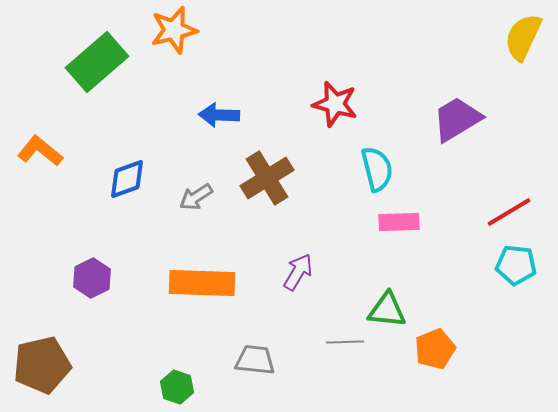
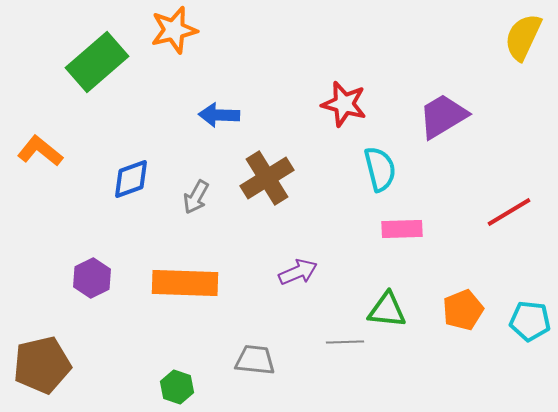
red star: moved 9 px right
purple trapezoid: moved 14 px left, 3 px up
cyan semicircle: moved 3 px right
blue diamond: moved 4 px right
gray arrow: rotated 28 degrees counterclockwise
pink rectangle: moved 3 px right, 7 px down
cyan pentagon: moved 14 px right, 56 px down
purple arrow: rotated 36 degrees clockwise
orange rectangle: moved 17 px left
orange pentagon: moved 28 px right, 39 px up
